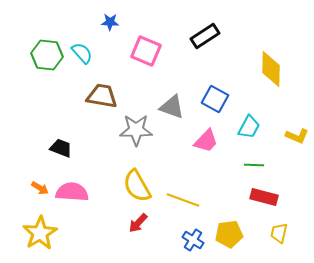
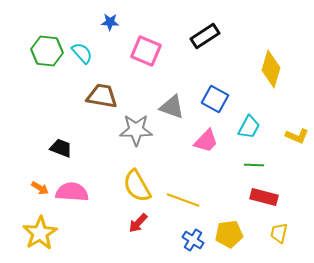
green hexagon: moved 4 px up
yellow diamond: rotated 15 degrees clockwise
